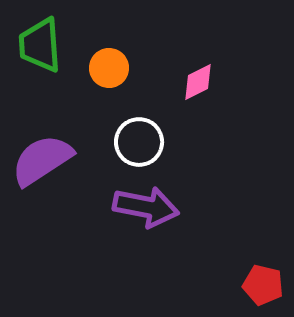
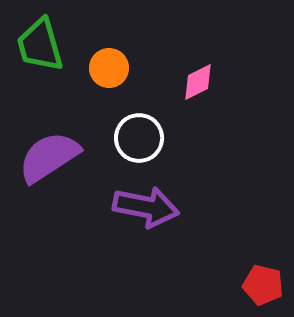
green trapezoid: rotated 12 degrees counterclockwise
white circle: moved 4 px up
purple semicircle: moved 7 px right, 3 px up
